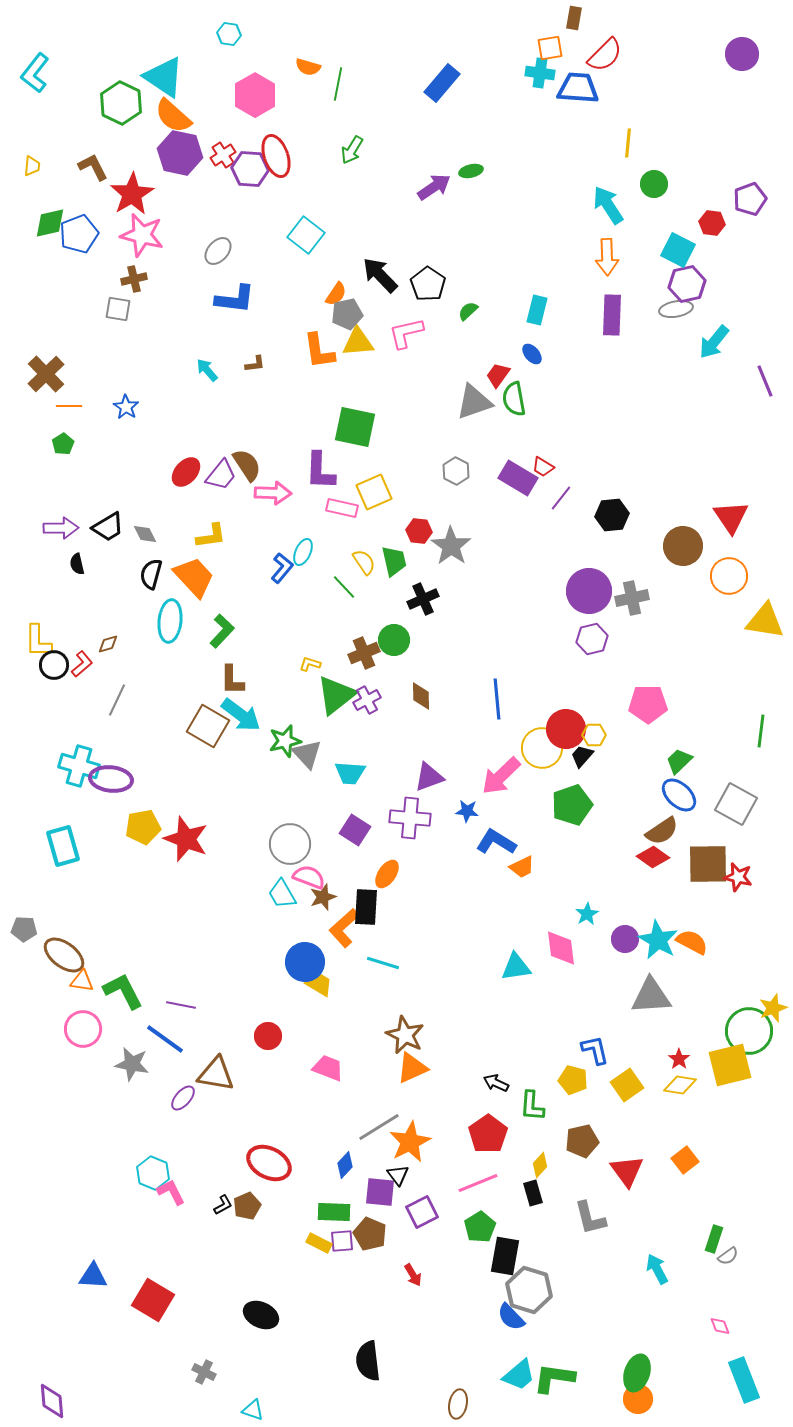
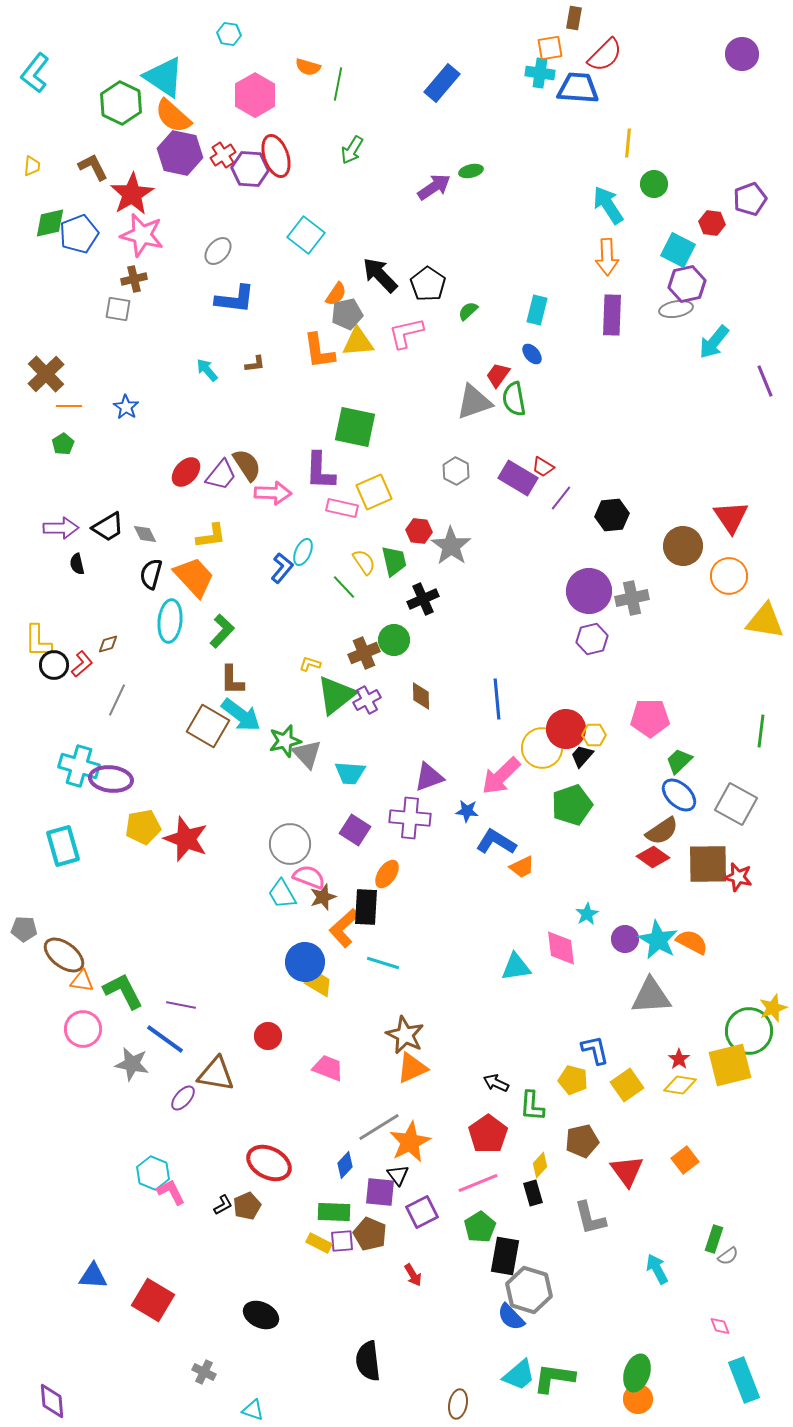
pink pentagon at (648, 704): moved 2 px right, 14 px down
